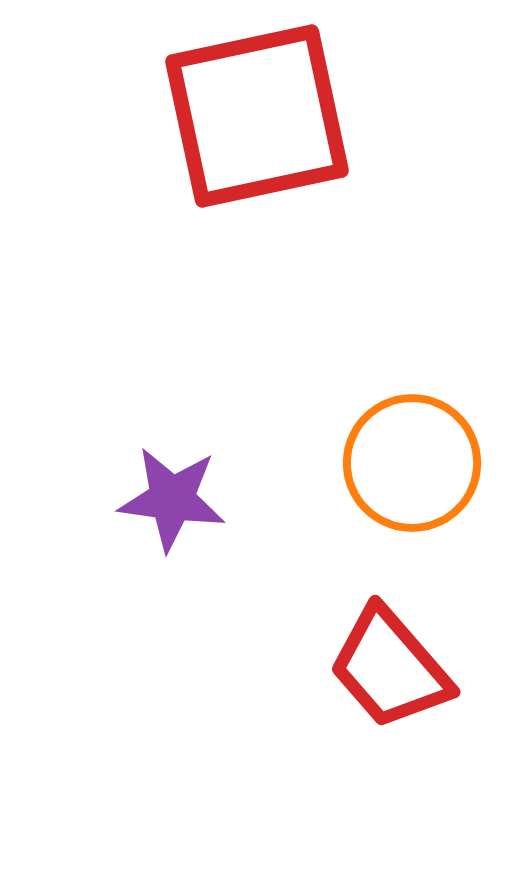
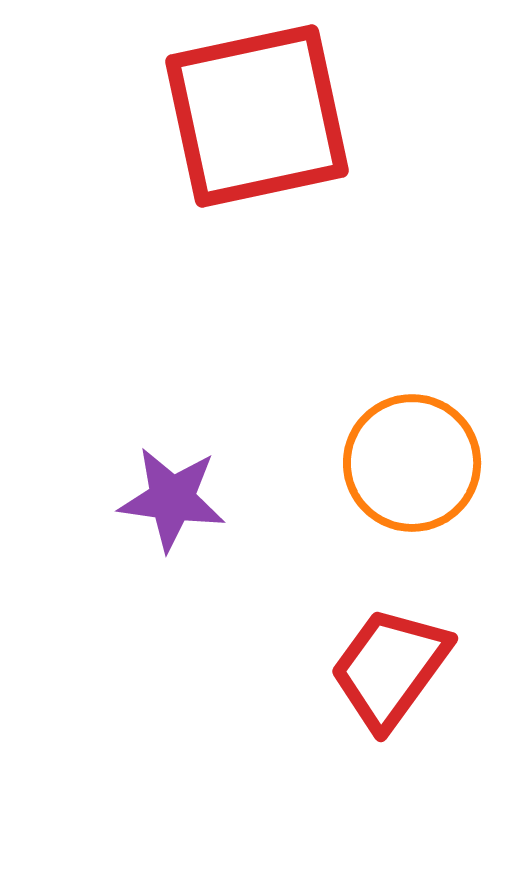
red trapezoid: rotated 77 degrees clockwise
